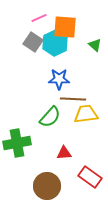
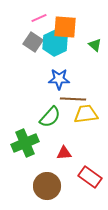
green cross: moved 8 px right; rotated 12 degrees counterclockwise
